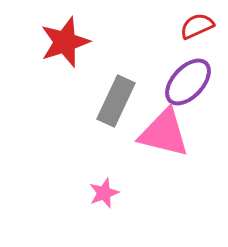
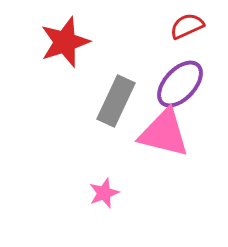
red semicircle: moved 10 px left
purple ellipse: moved 8 px left, 2 px down
